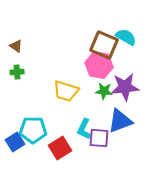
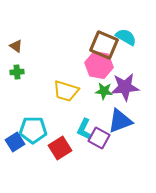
purple square: rotated 25 degrees clockwise
